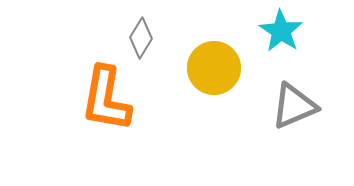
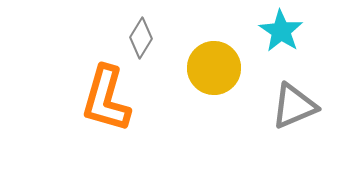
orange L-shape: rotated 6 degrees clockwise
